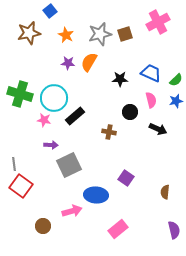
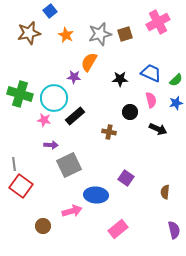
purple star: moved 6 px right, 14 px down
blue star: moved 2 px down
